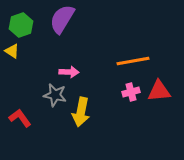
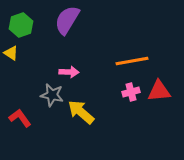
purple semicircle: moved 5 px right, 1 px down
yellow triangle: moved 1 px left, 2 px down
orange line: moved 1 px left
gray star: moved 3 px left
yellow arrow: rotated 120 degrees clockwise
